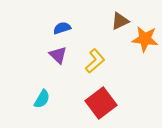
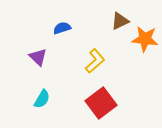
purple triangle: moved 20 px left, 2 px down
